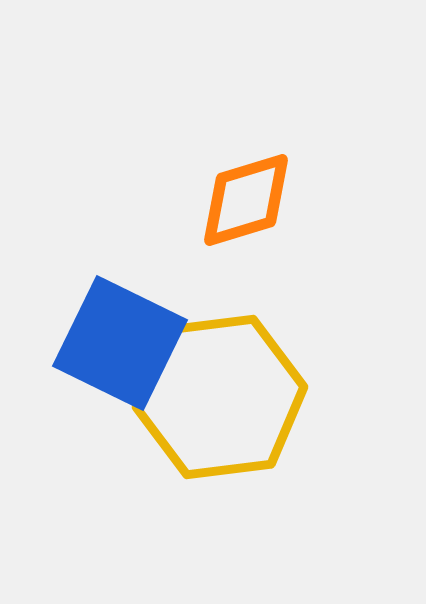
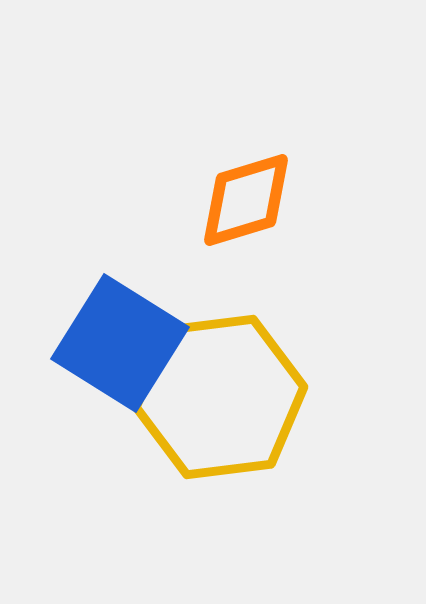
blue square: rotated 6 degrees clockwise
